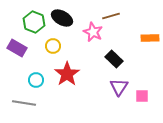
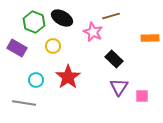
red star: moved 1 px right, 3 px down
